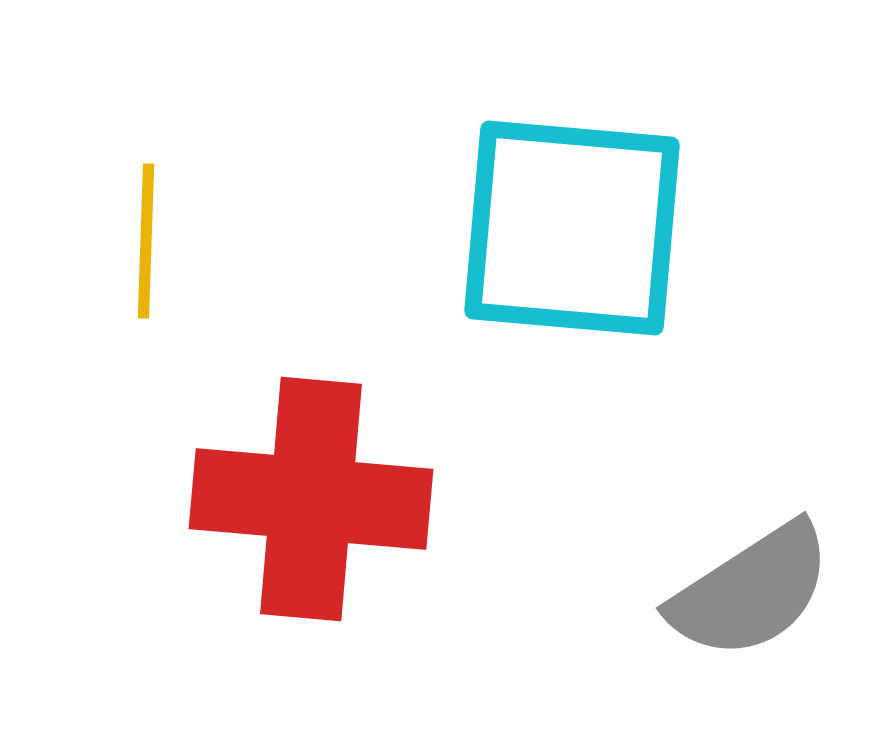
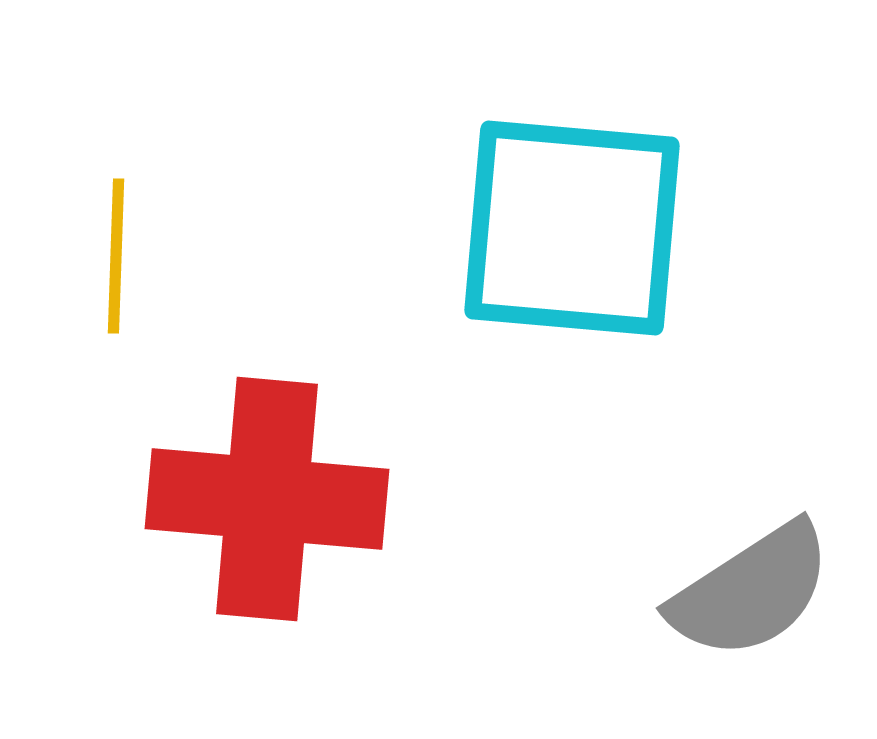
yellow line: moved 30 px left, 15 px down
red cross: moved 44 px left
